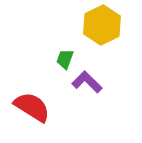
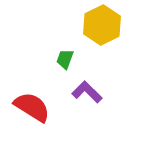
purple L-shape: moved 10 px down
